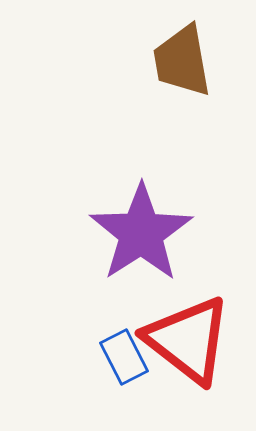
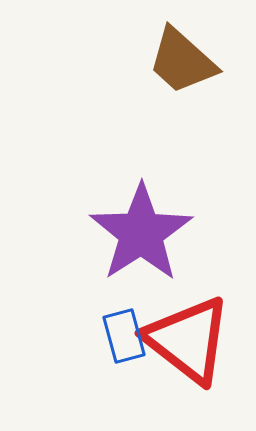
brown trapezoid: rotated 38 degrees counterclockwise
blue rectangle: moved 21 px up; rotated 12 degrees clockwise
